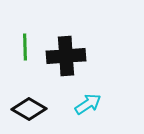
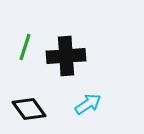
green line: rotated 20 degrees clockwise
black diamond: rotated 24 degrees clockwise
